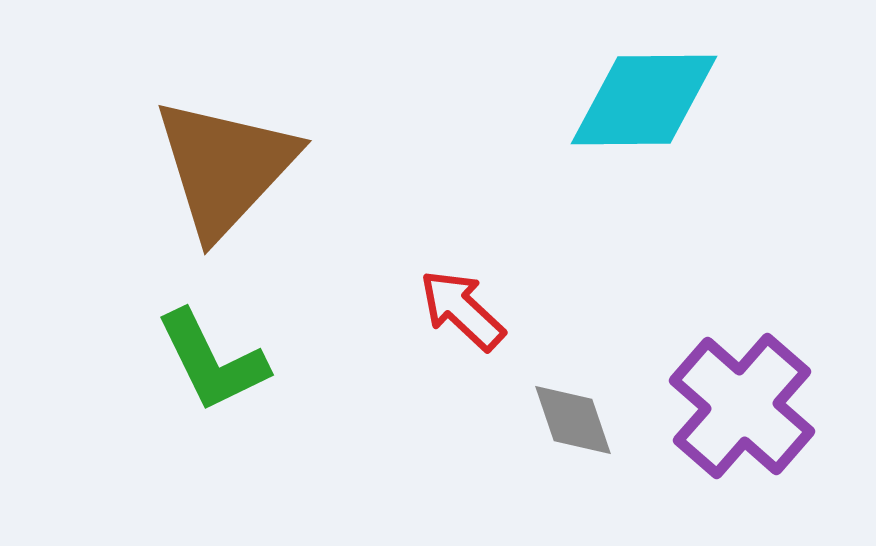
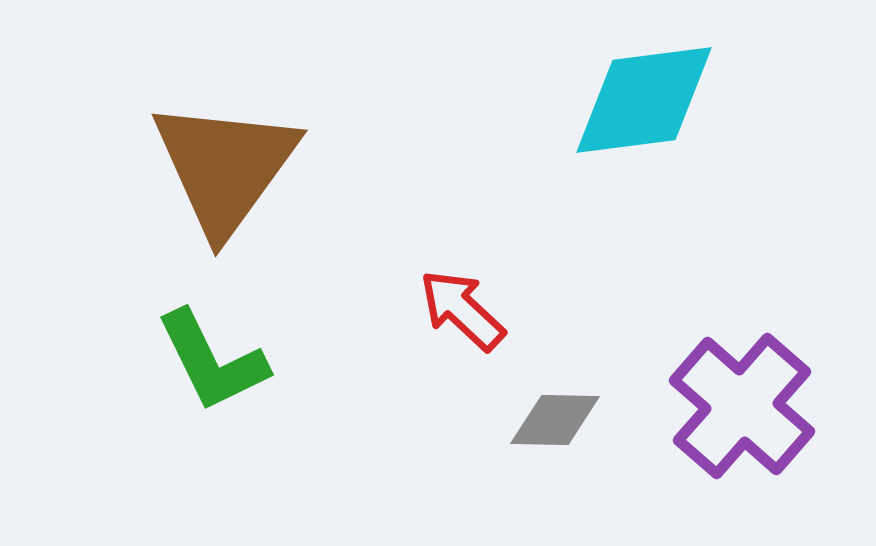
cyan diamond: rotated 7 degrees counterclockwise
brown triangle: rotated 7 degrees counterclockwise
gray diamond: moved 18 px left; rotated 70 degrees counterclockwise
